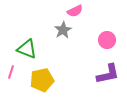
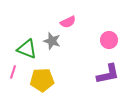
pink semicircle: moved 7 px left, 11 px down
gray star: moved 11 px left, 11 px down; rotated 24 degrees counterclockwise
pink circle: moved 2 px right
pink line: moved 2 px right
yellow pentagon: rotated 10 degrees clockwise
